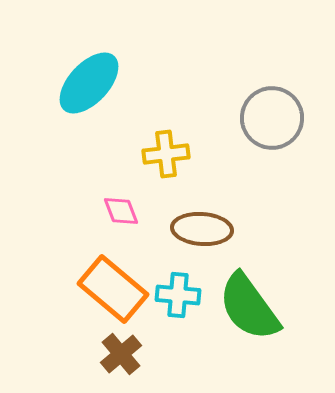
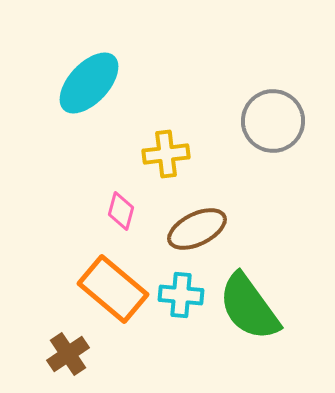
gray circle: moved 1 px right, 3 px down
pink diamond: rotated 36 degrees clockwise
brown ellipse: moved 5 px left; rotated 30 degrees counterclockwise
cyan cross: moved 3 px right
brown cross: moved 53 px left; rotated 6 degrees clockwise
